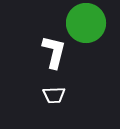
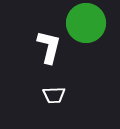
white L-shape: moved 5 px left, 5 px up
